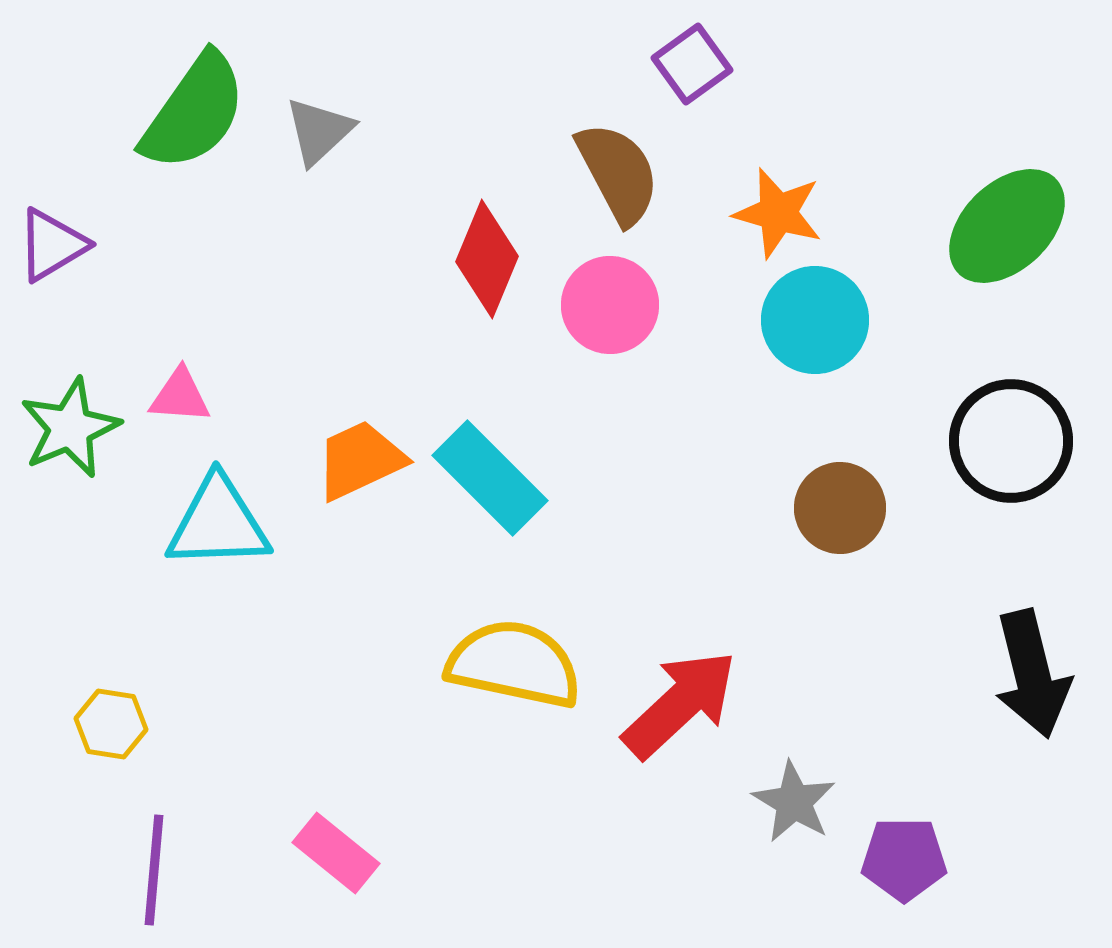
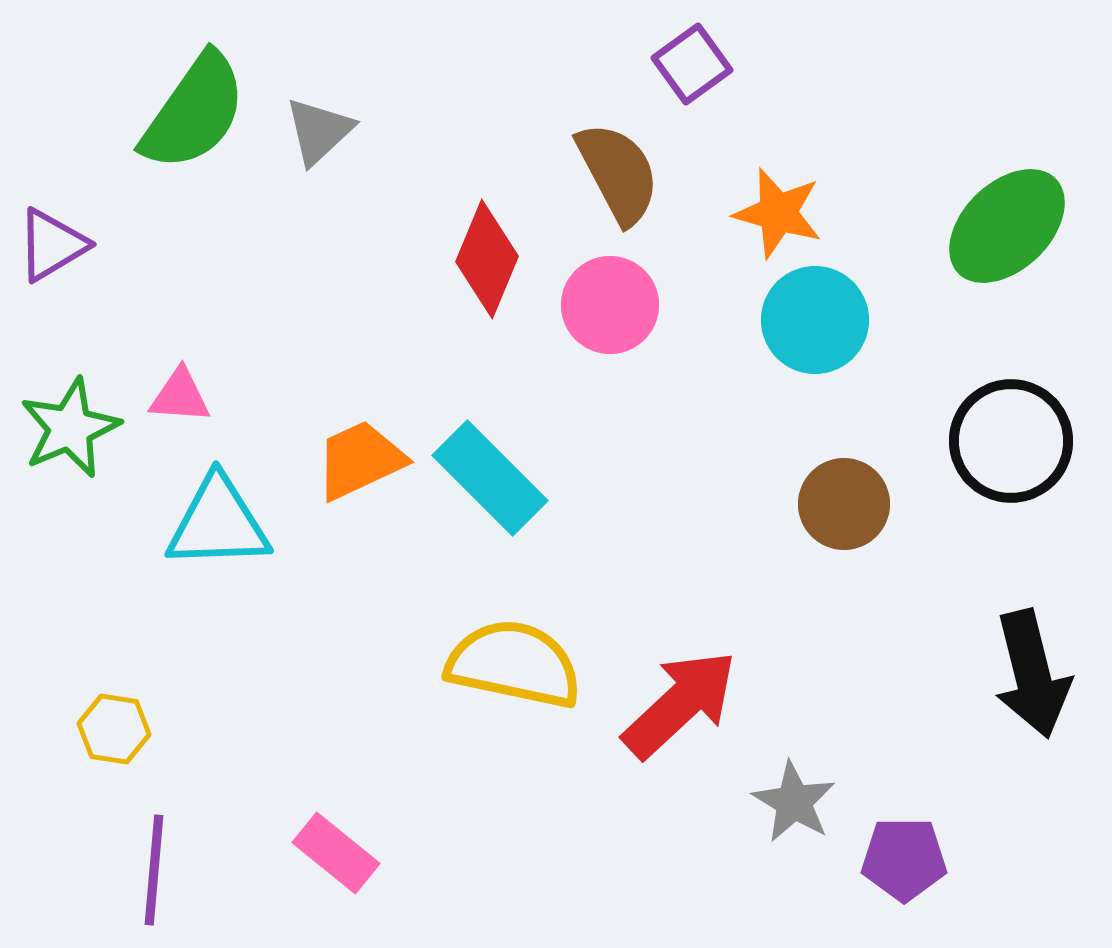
brown circle: moved 4 px right, 4 px up
yellow hexagon: moved 3 px right, 5 px down
